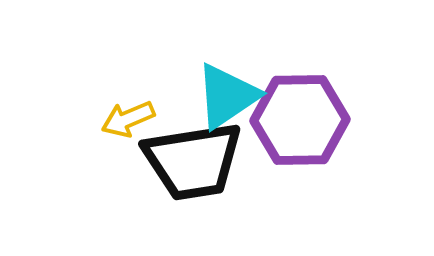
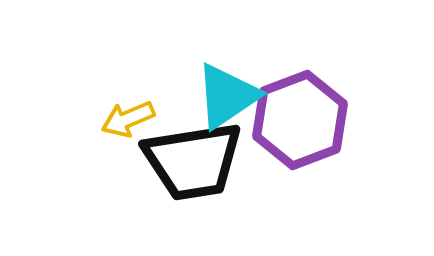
purple hexagon: rotated 20 degrees counterclockwise
